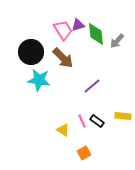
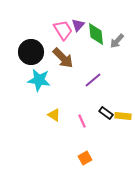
purple triangle: rotated 32 degrees counterclockwise
purple line: moved 1 px right, 6 px up
black rectangle: moved 9 px right, 8 px up
yellow triangle: moved 9 px left, 15 px up
orange square: moved 1 px right, 5 px down
